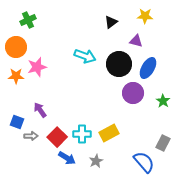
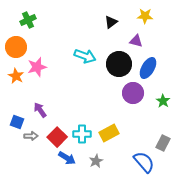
orange star: rotated 28 degrees clockwise
